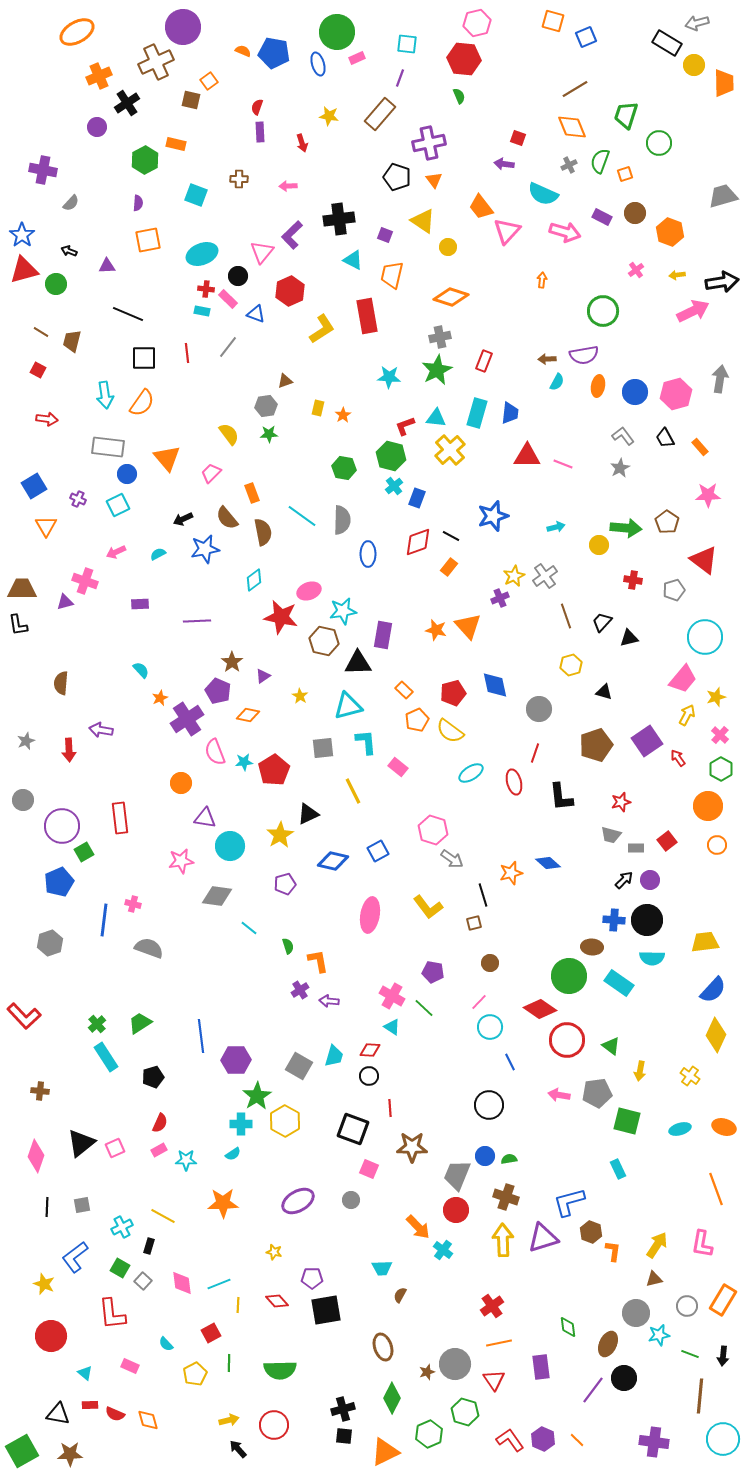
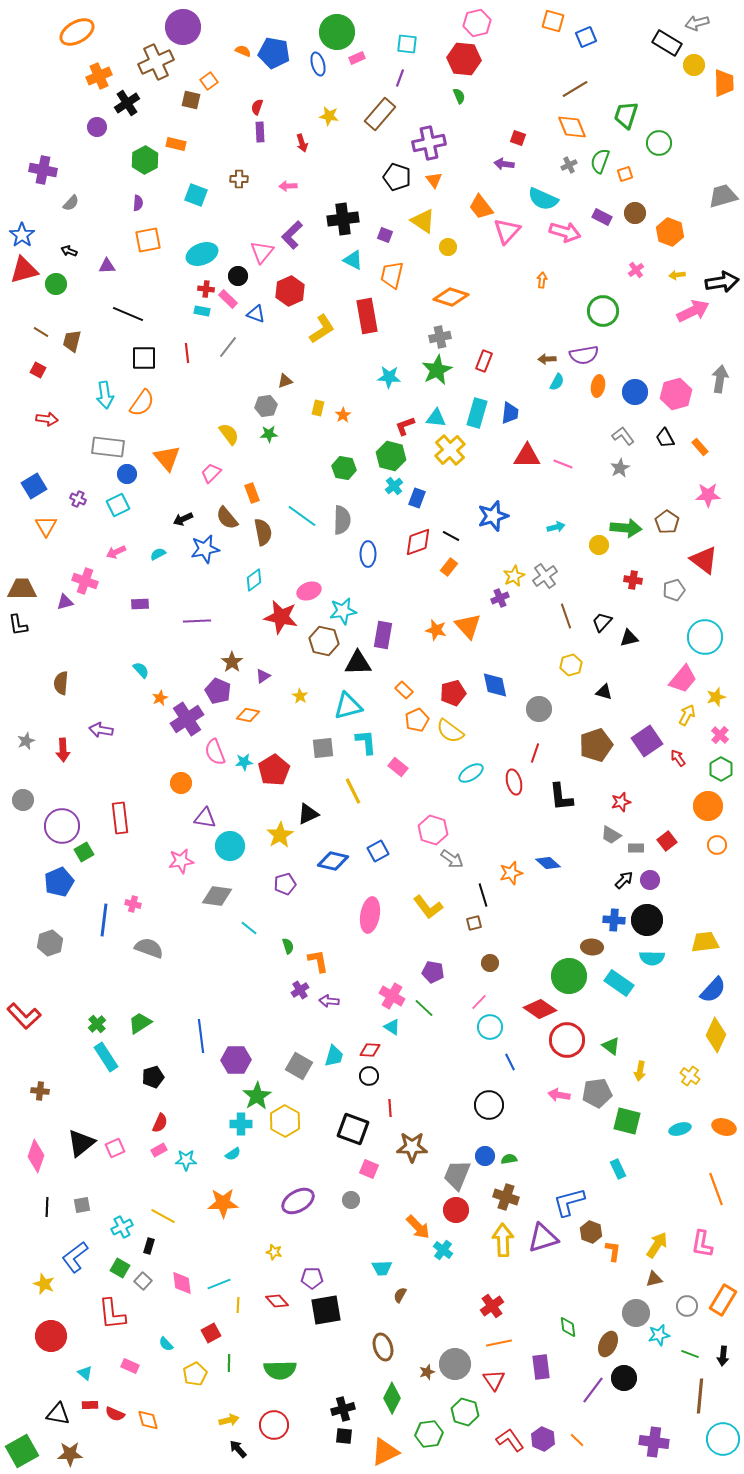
cyan semicircle at (543, 194): moved 5 px down
black cross at (339, 219): moved 4 px right
red arrow at (69, 750): moved 6 px left
gray trapezoid at (611, 835): rotated 15 degrees clockwise
green hexagon at (429, 1434): rotated 16 degrees clockwise
